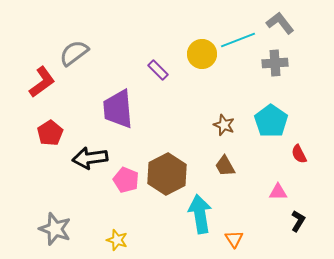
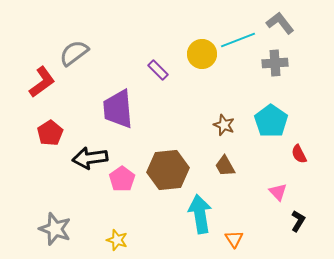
brown hexagon: moved 1 px right, 4 px up; rotated 21 degrees clockwise
pink pentagon: moved 4 px left, 1 px up; rotated 15 degrees clockwise
pink triangle: rotated 48 degrees clockwise
